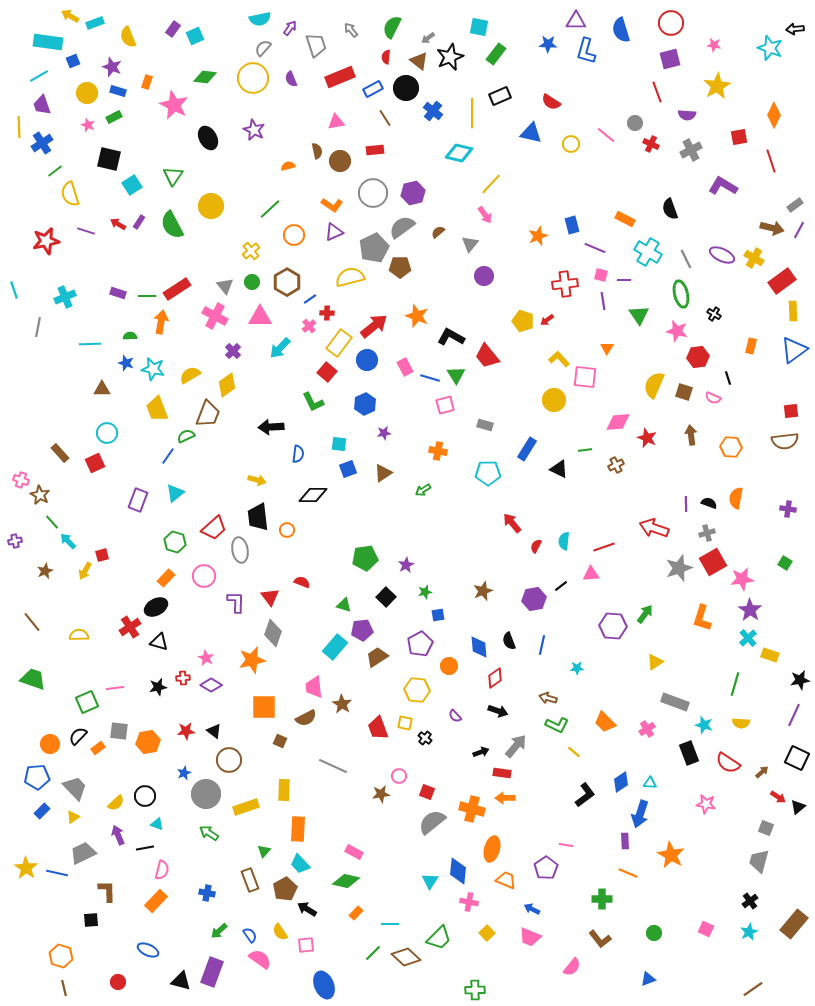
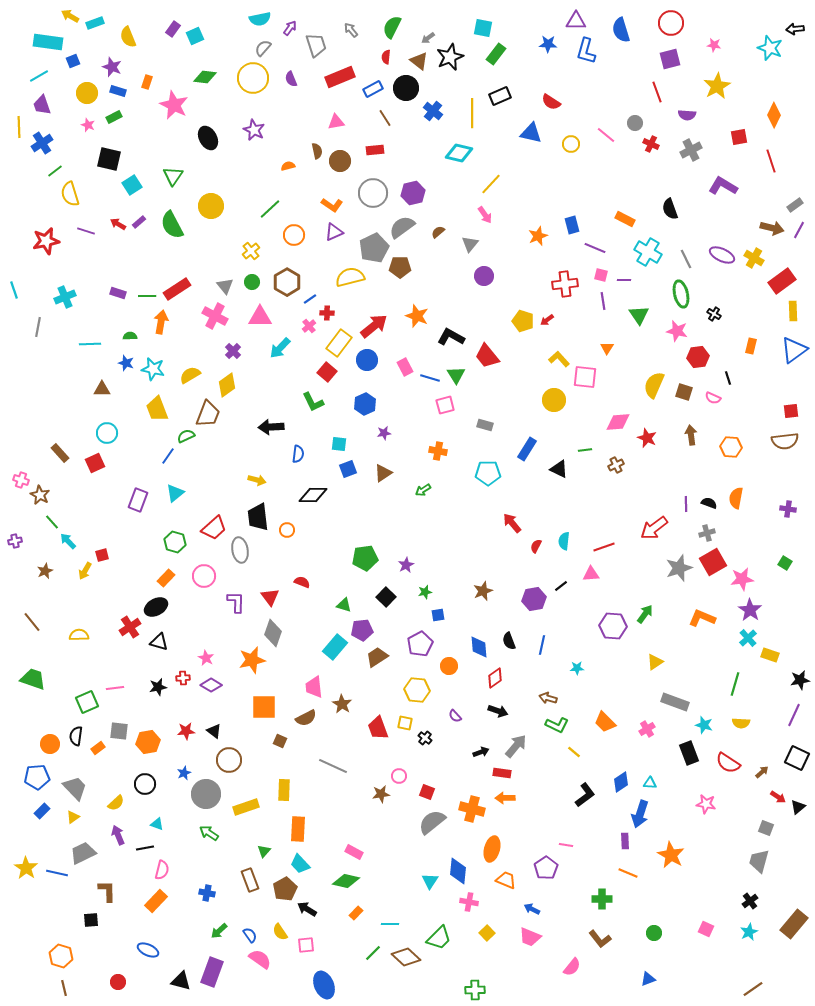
cyan square at (479, 27): moved 4 px right, 1 px down
purple rectangle at (139, 222): rotated 16 degrees clockwise
red arrow at (654, 528): rotated 56 degrees counterclockwise
orange L-shape at (702, 618): rotated 96 degrees clockwise
black semicircle at (78, 736): moved 2 px left; rotated 36 degrees counterclockwise
black circle at (145, 796): moved 12 px up
